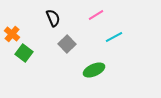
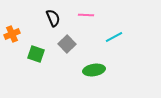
pink line: moved 10 px left; rotated 35 degrees clockwise
orange cross: rotated 28 degrees clockwise
green square: moved 12 px right, 1 px down; rotated 18 degrees counterclockwise
green ellipse: rotated 15 degrees clockwise
